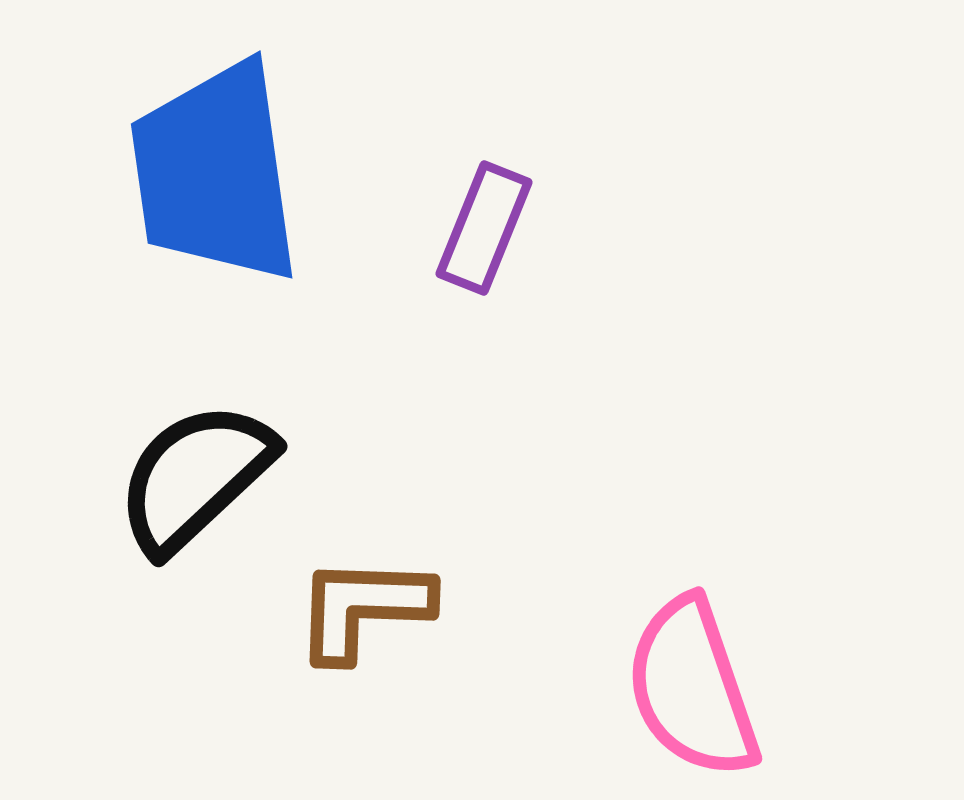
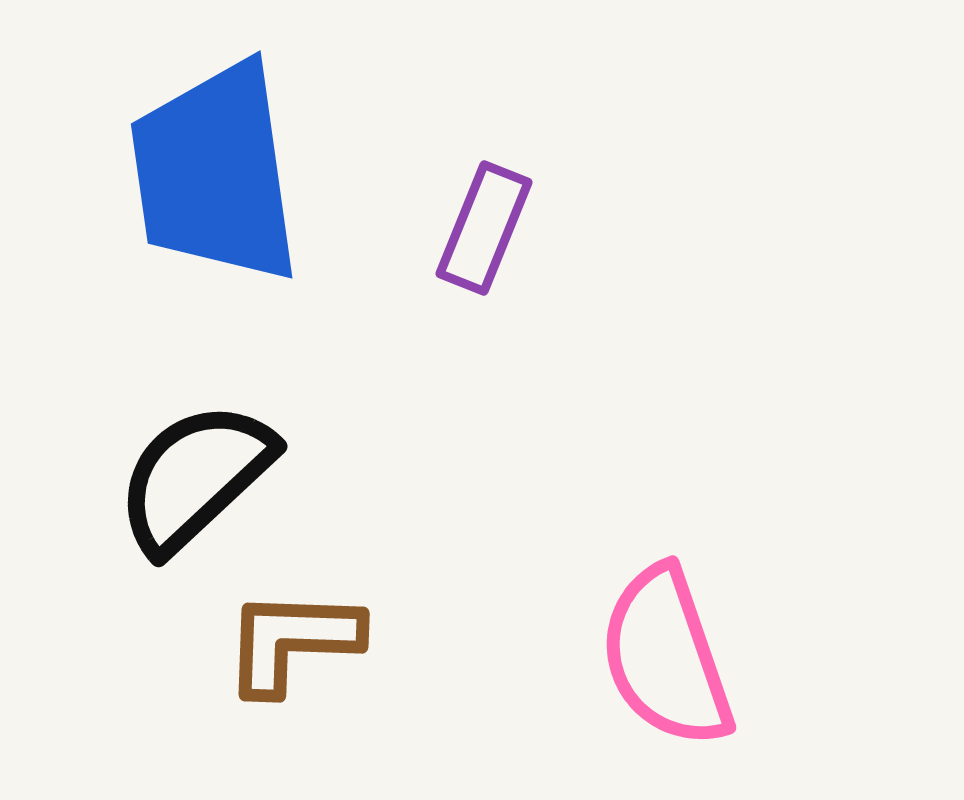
brown L-shape: moved 71 px left, 33 px down
pink semicircle: moved 26 px left, 31 px up
